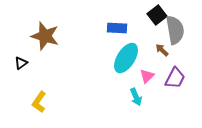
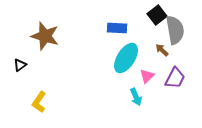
black triangle: moved 1 px left, 2 px down
